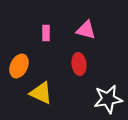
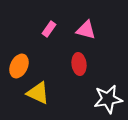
pink rectangle: moved 3 px right, 4 px up; rotated 35 degrees clockwise
yellow triangle: moved 3 px left
